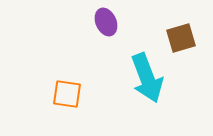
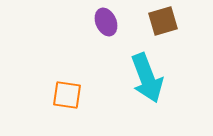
brown square: moved 18 px left, 17 px up
orange square: moved 1 px down
